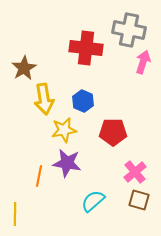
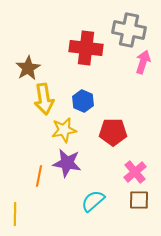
brown star: moved 4 px right
brown square: rotated 15 degrees counterclockwise
